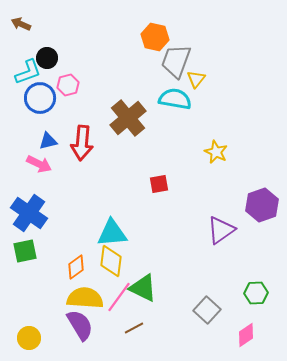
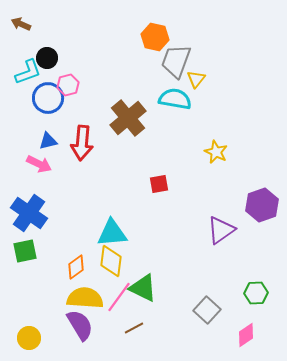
blue circle: moved 8 px right
